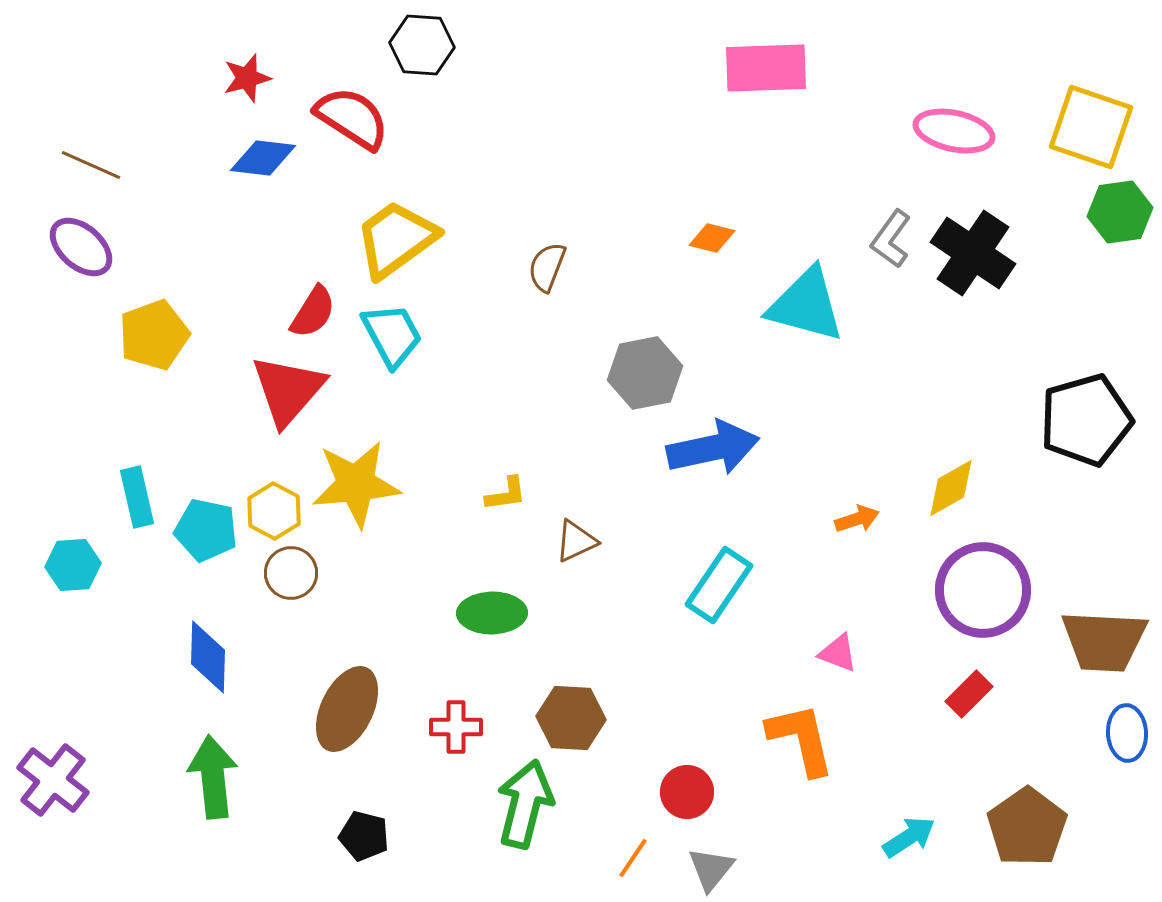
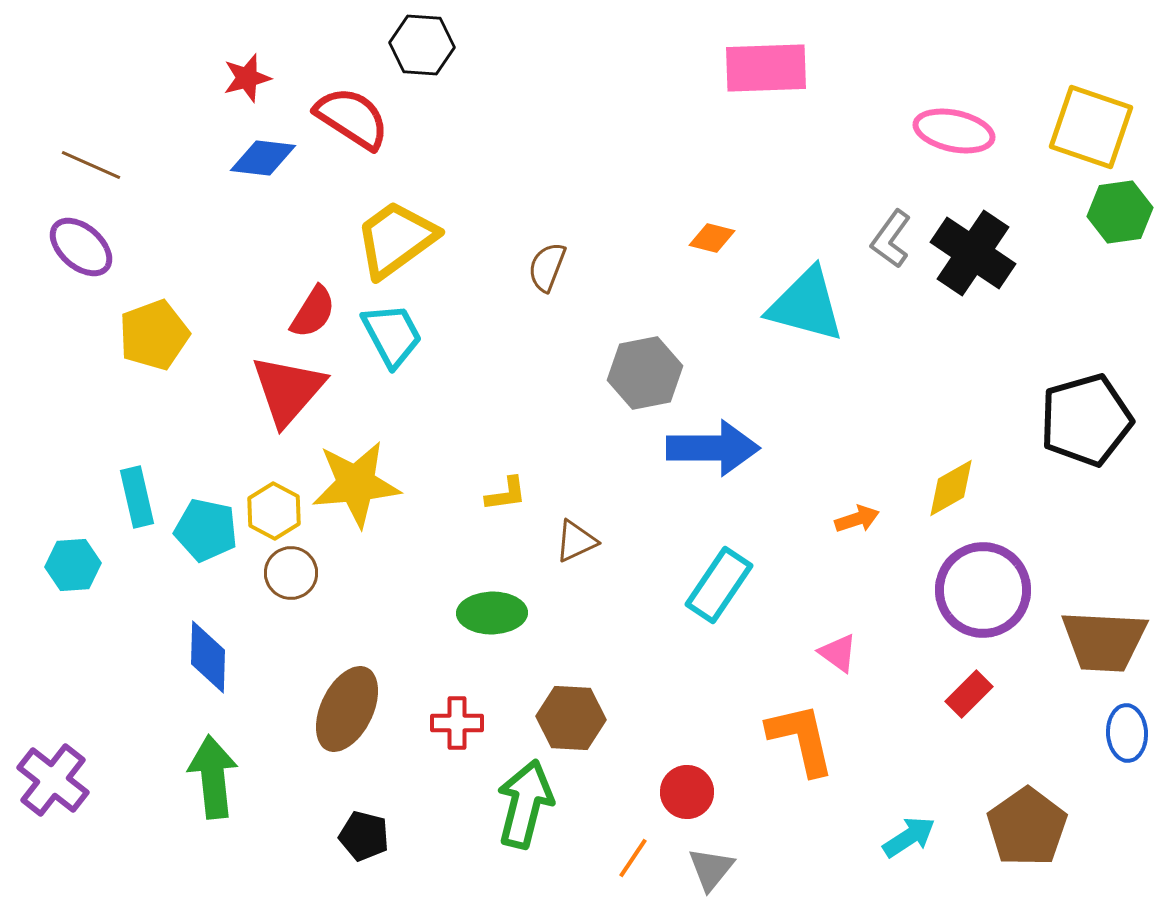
blue arrow at (713, 448): rotated 12 degrees clockwise
pink triangle at (838, 653): rotated 15 degrees clockwise
red cross at (456, 727): moved 1 px right, 4 px up
